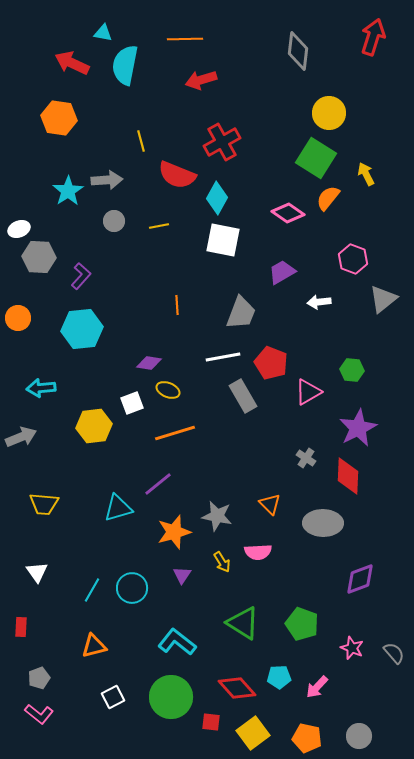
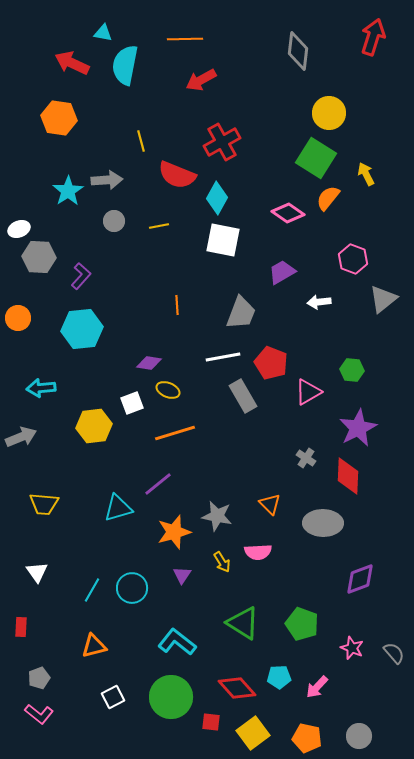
red arrow at (201, 80): rotated 12 degrees counterclockwise
